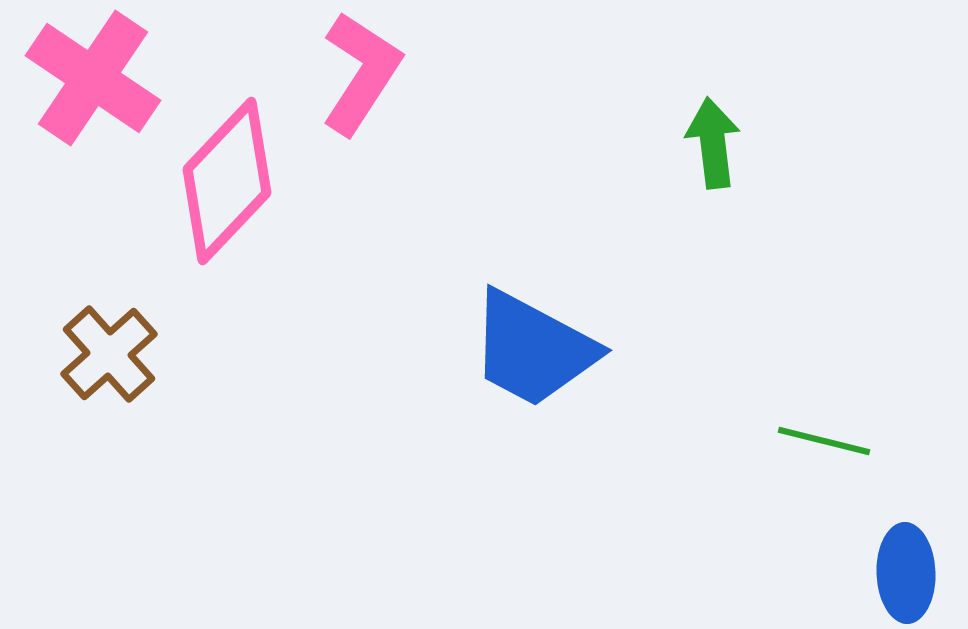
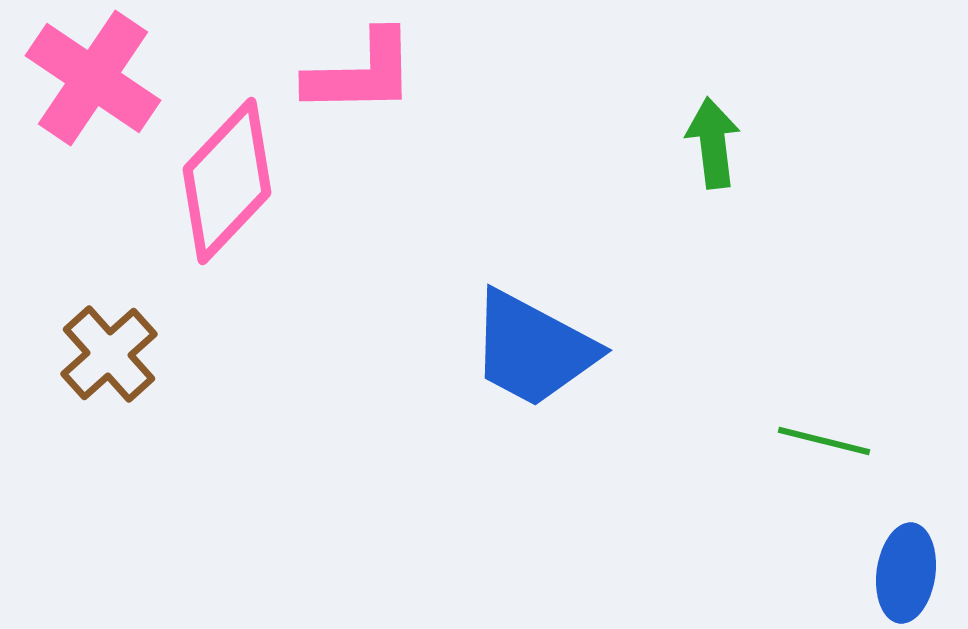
pink L-shape: rotated 56 degrees clockwise
blue ellipse: rotated 10 degrees clockwise
